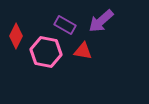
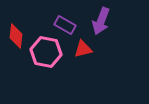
purple arrow: rotated 28 degrees counterclockwise
red diamond: rotated 20 degrees counterclockwise
red triangle: moved 2 px up; rotated 24 degrees counterclockwise
